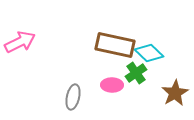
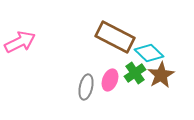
brown rectangle: moved 8 px up; rotated 15 degrees clockwise
green cross: moved 1 px left
pink ellipse: moved 2 px left, 5 px up; rotated 70 degrees counterclockwise
brown star: moved 14 px left, 18 px up
gray ellipse: moved 13 px right, 10 px up
